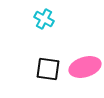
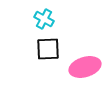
black square: moved 20 px up; rotated 10 degrees counterclockwise
